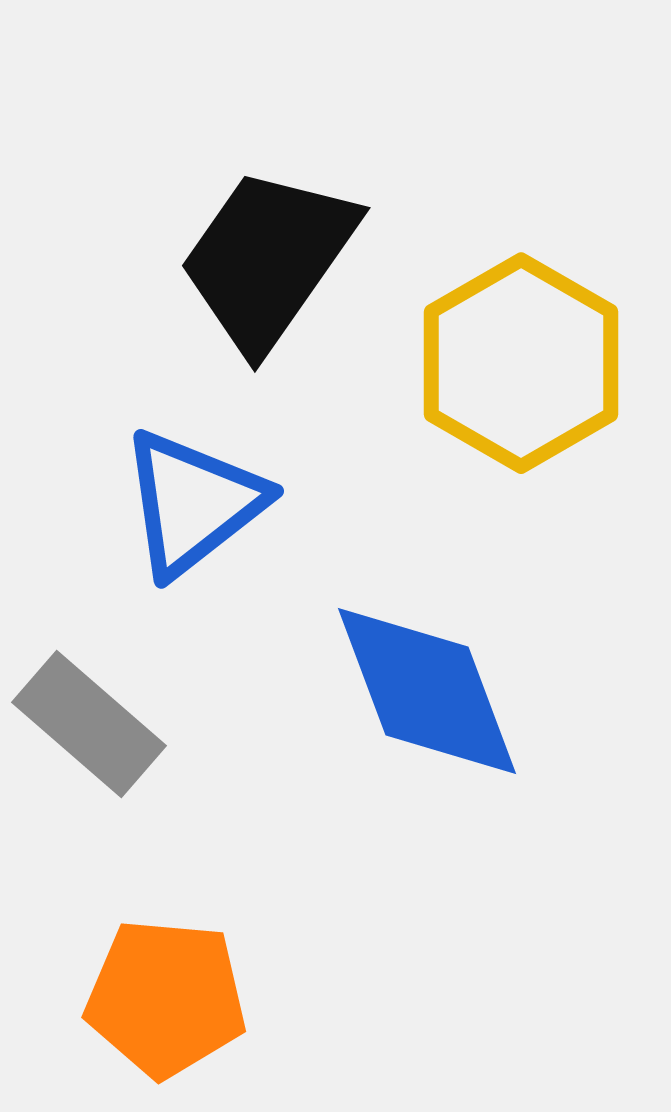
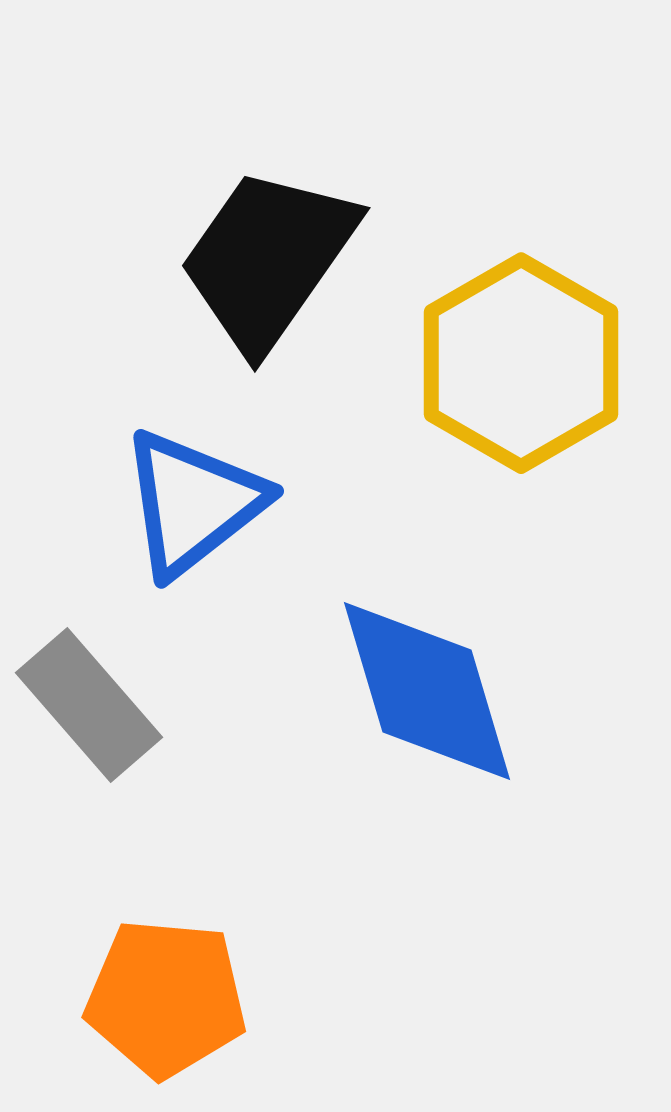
blue diamond: rotated 4 degrees clockwise
gray rectangle: moved 19 px up; rotated 8 degrees clockwise
